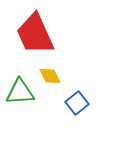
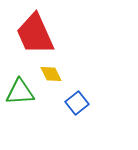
yellow diamond: moved 1 px right, 2 px up
